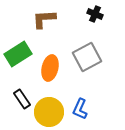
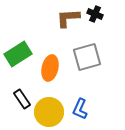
brown L-shape: moved 24 px right, 1 px up
gray square: rotated 12 degrees clockwise
